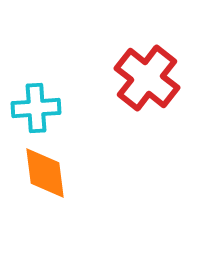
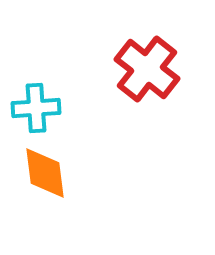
red cross: moved 9 px up
